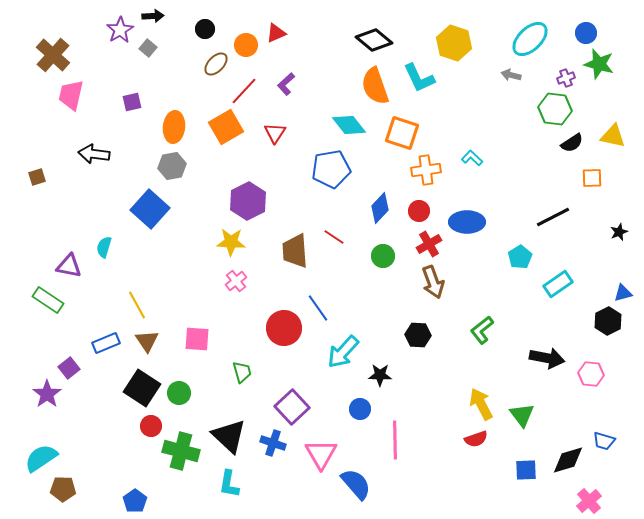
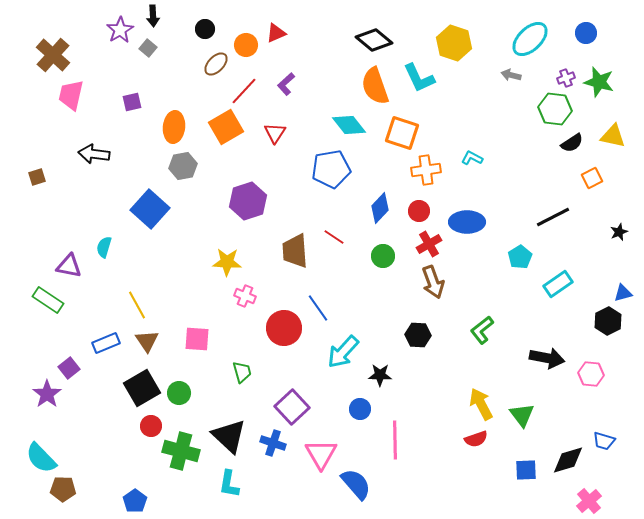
black arrow at (153, 16): rotated 90 degrees clockwise
green star at (599, 64): moved 18 px down
cyan L-shape at (472, 158): rotated 15 degrees counterclockwise
gray hexagon at (172, 166): moved 11 px right
orange square at (592, 178): rotated 25 degrees counterclockwise
purple hexagon at (248, 201): rotated 9 degrees clockwise
yellow star at (231, 242): moved 4 px left, 20 px down
pink cross at (236, 281): moved 9 px right, 15 px down; rotated 30 degrees counterclockwise
black square at (142, 388): rotated 27 degrees clockwise
cyan semicircle at (41, 458): rotated 100 degrees counterclockwise
